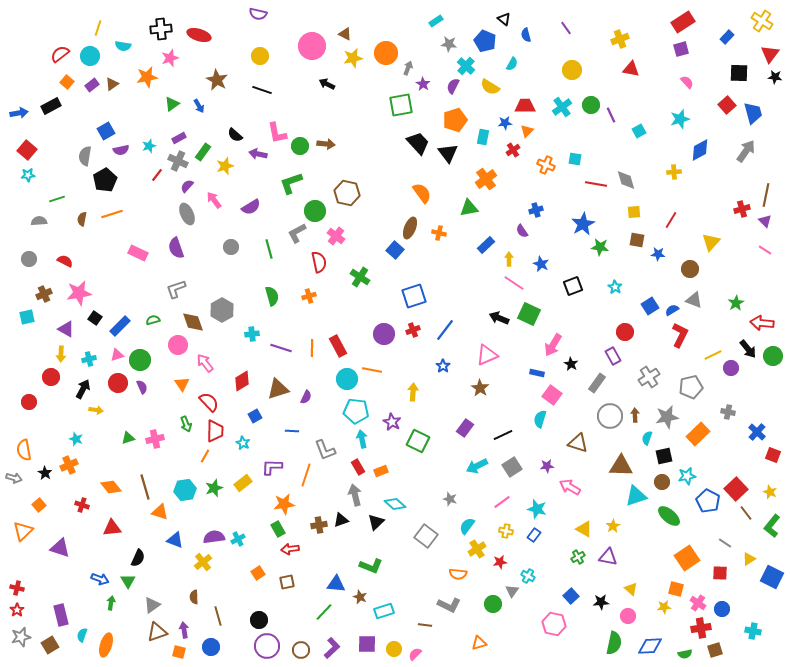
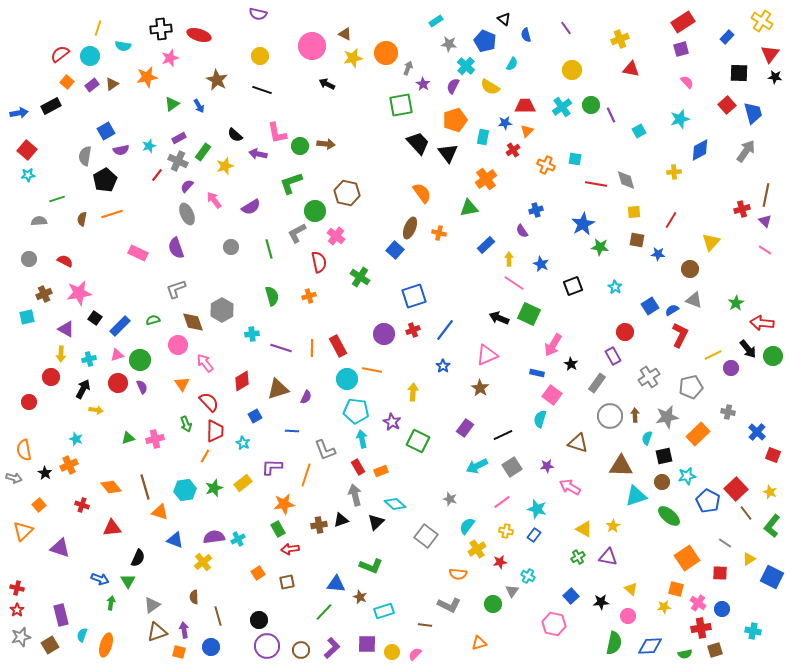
yellow circle at (394, 649): moved 2 px left, 3 px down
